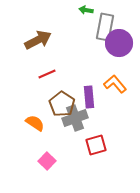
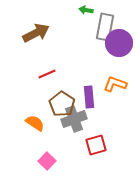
brown arrow: moved 2 px left, 7 px up
orange L-shape: rotated 30 degrees counterclockwise
gray cross: moved 1 px left, 1 px down
